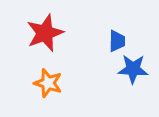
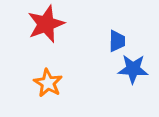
red star: moved 1 px right, 9 px up
orange star: rotated 12 degrees clockwise
